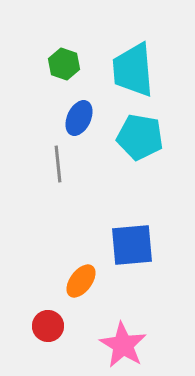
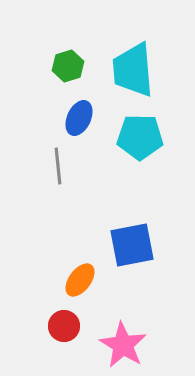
green hexagon: moved 4 px right, 2 px down; rotated 24 degrees clockwise
cyan pentagon: rotated 9 degrees counterclockwise
gray line: moved 2 px down
blue square: rotated 6 degrees counterclockwise
orange ellipse: moved 1 px left, 1 px up
red circle: moved 16 px right
